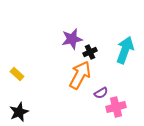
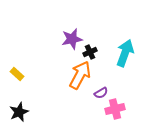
cyan arrow: moved 3 px down
pink cross: moved 1 px left, 2 px down
